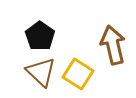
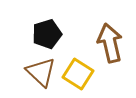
black pentagon: moved 7 px right, 2 px up; rotated 20 degrees clockwise
brown arrow: moved 3 px left, 2 px up
